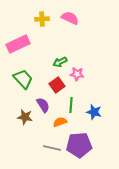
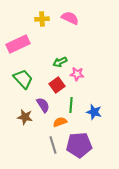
gray line: moved 1 px right, 3 px up; rotated 60 degrees clockwise
